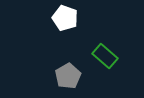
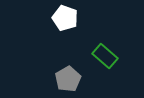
gray pentagon: moved 3 px down
